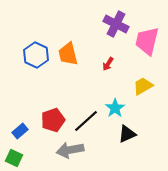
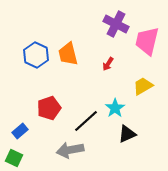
red pentagon: moved 4 px left, 12 px up
